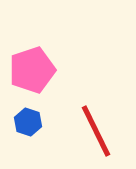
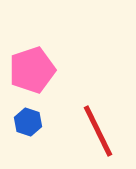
red line: moved 2 px right
